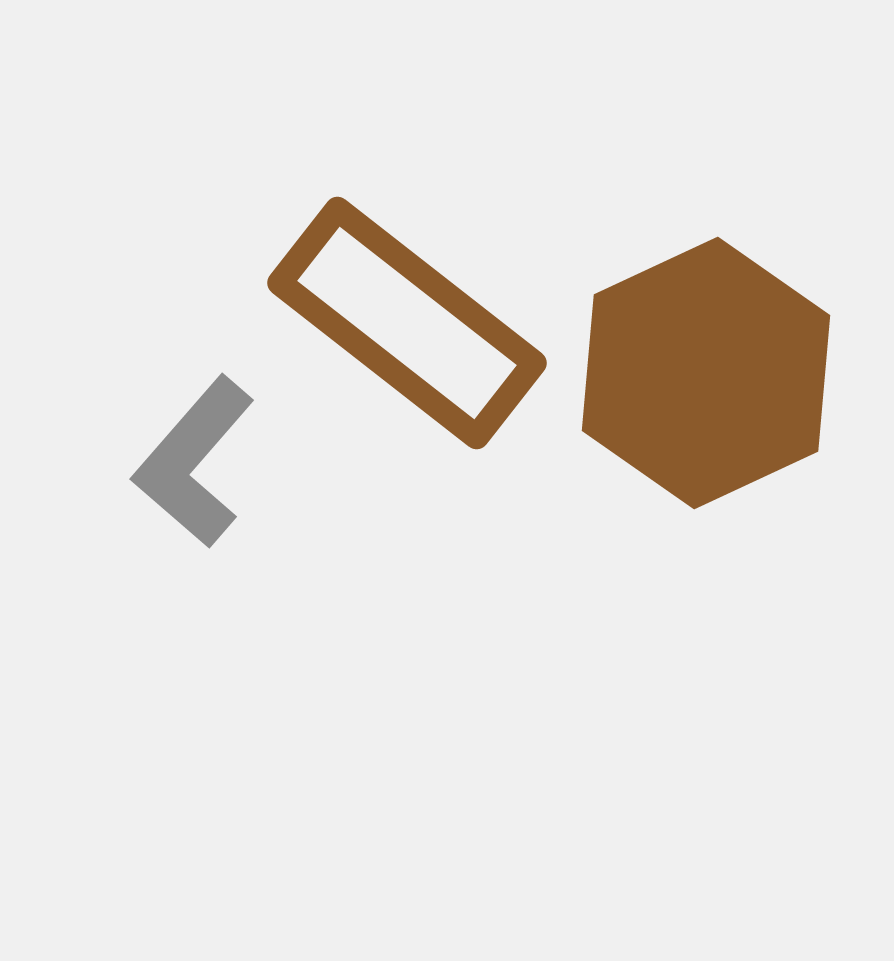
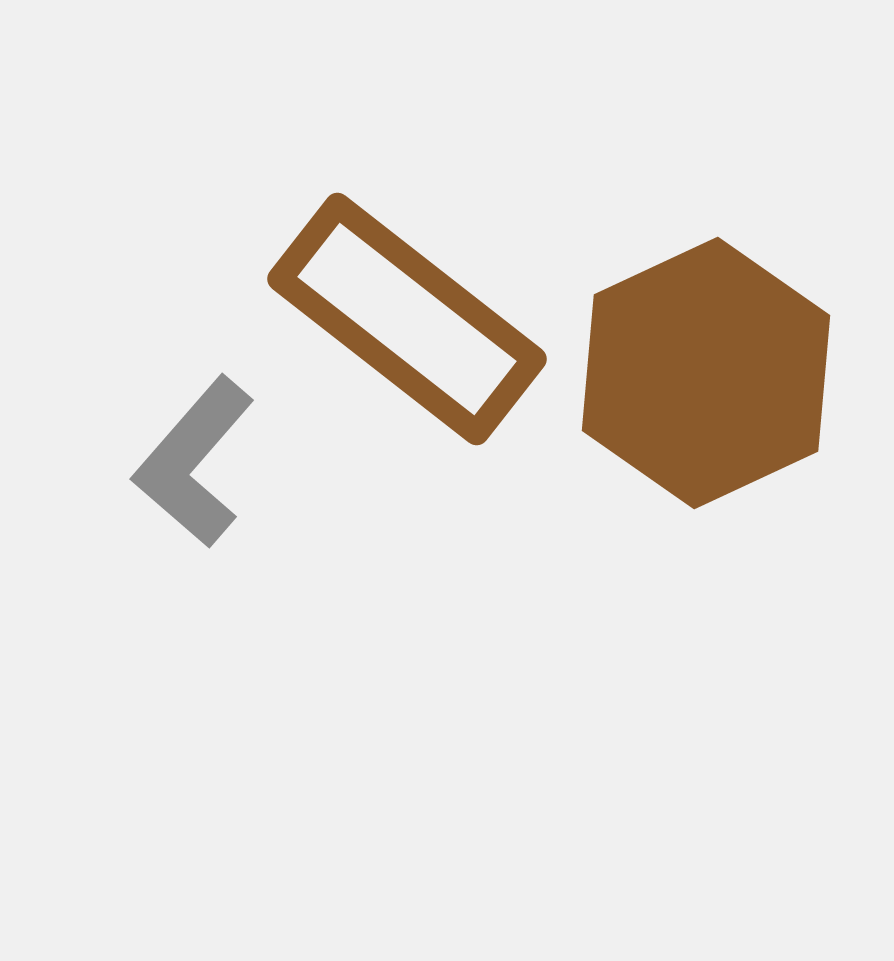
brown rectangle: moved 4 px up
